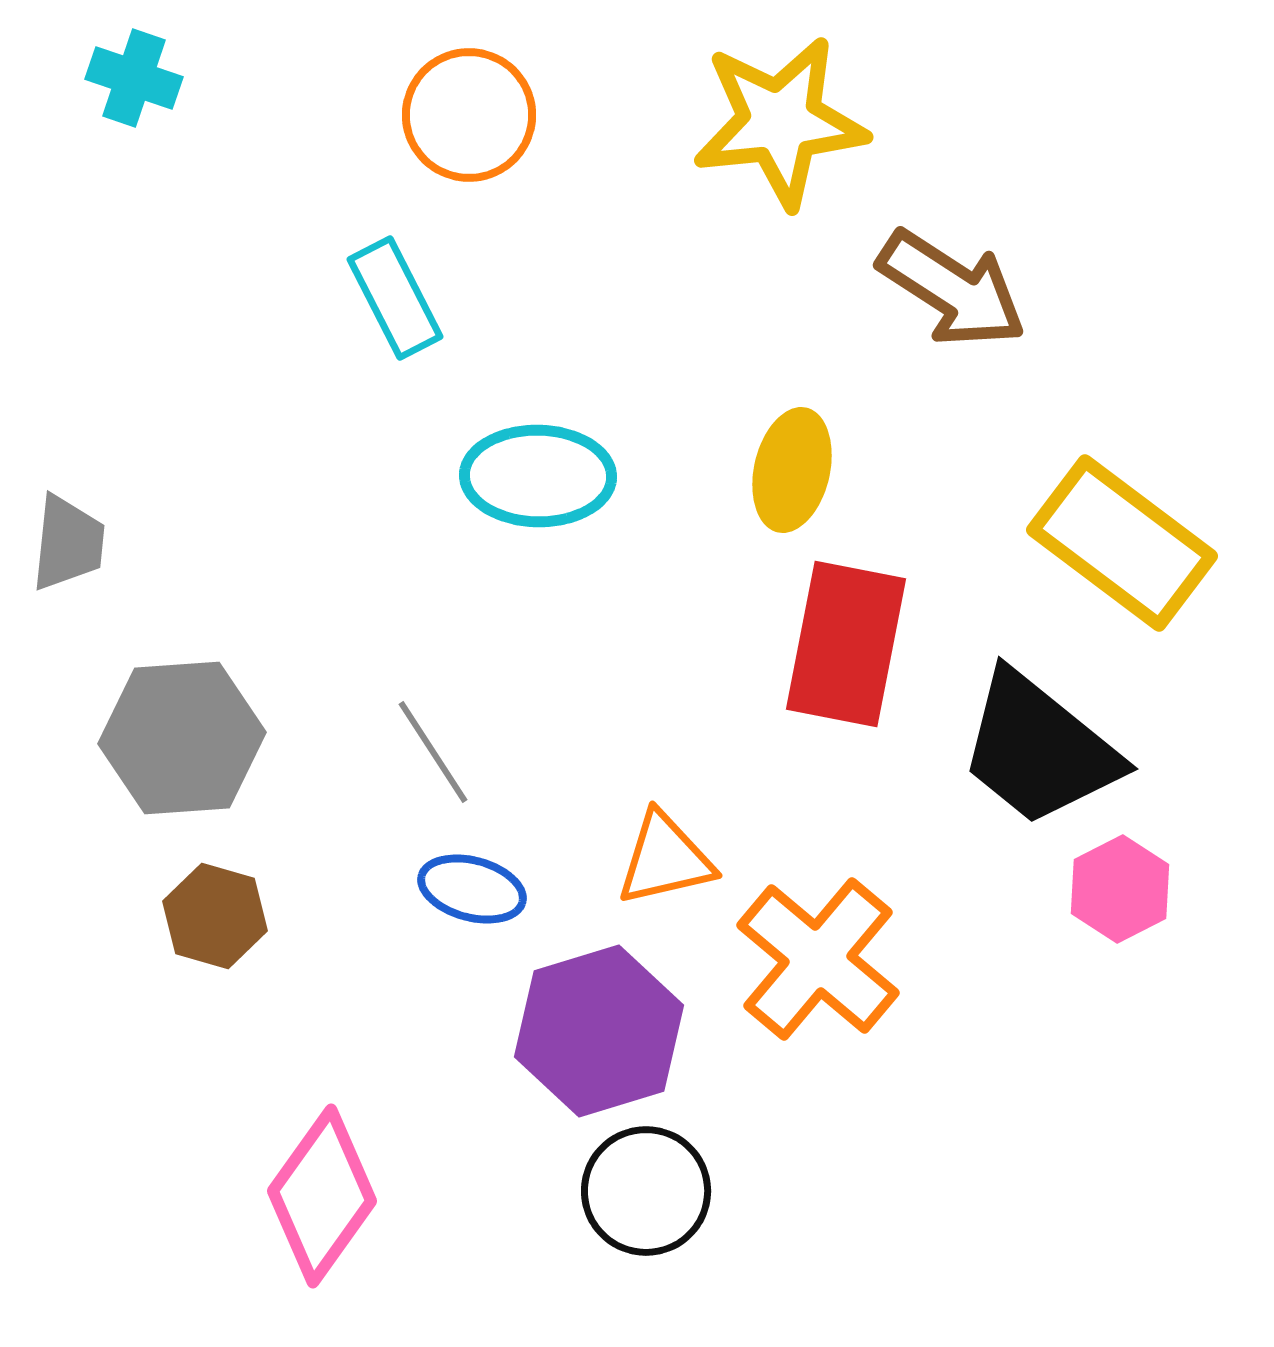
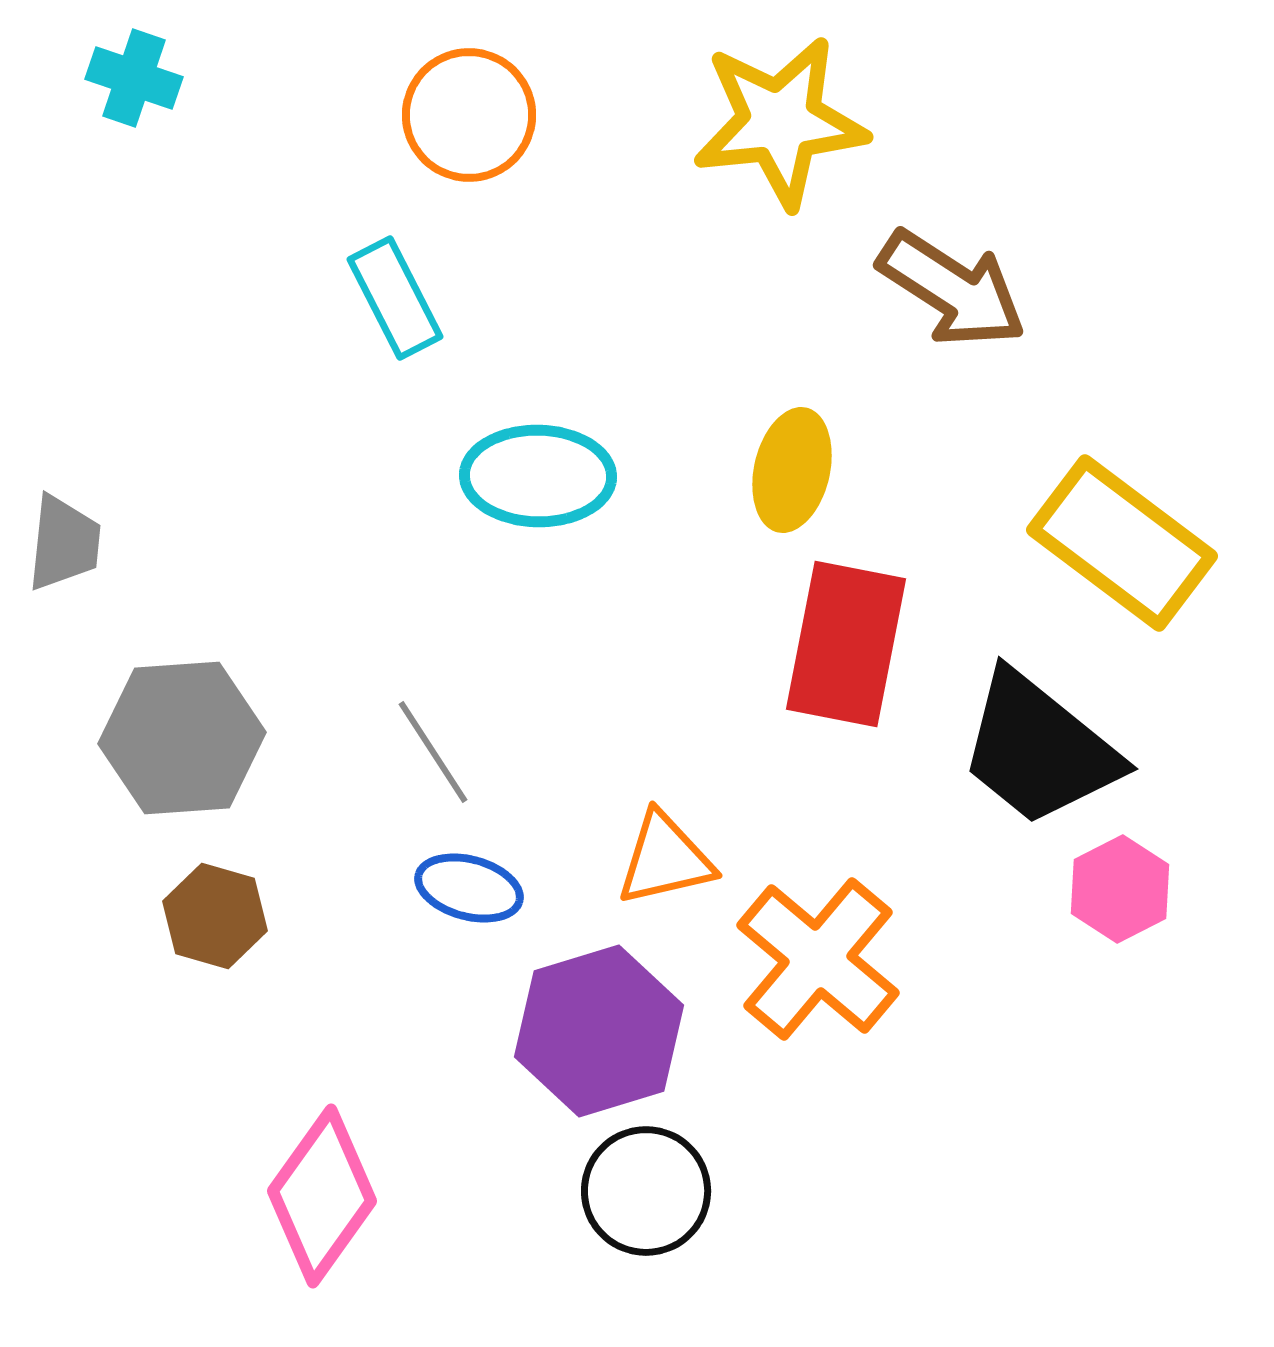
gray trapezoid: moved 4 px left
blue ellipse: moved 3 px left, 1 px up
